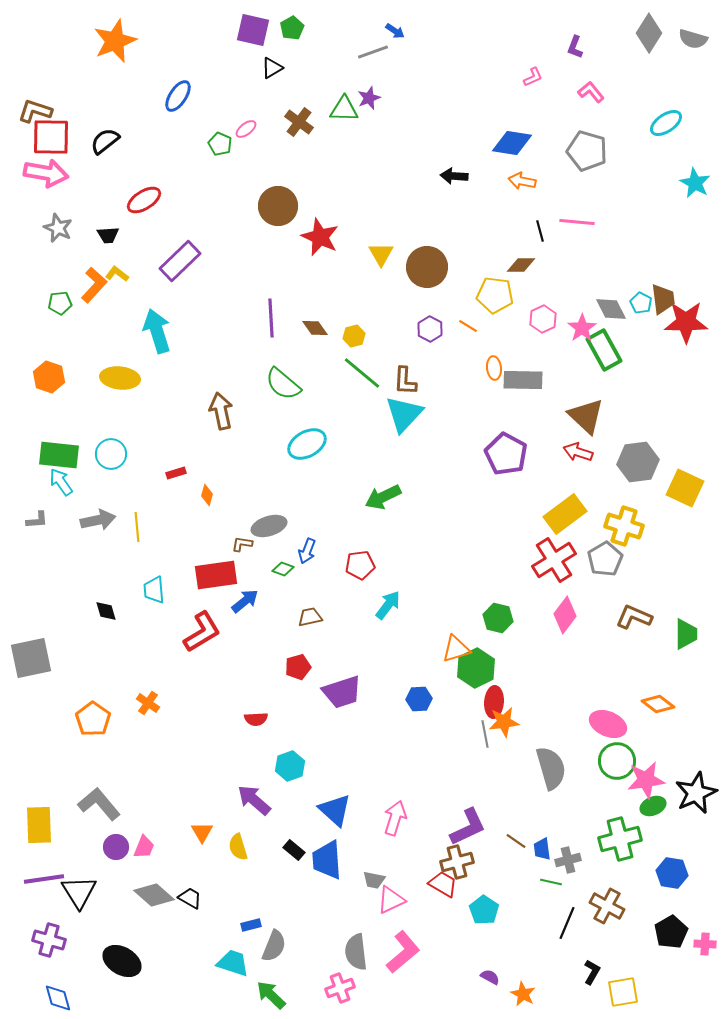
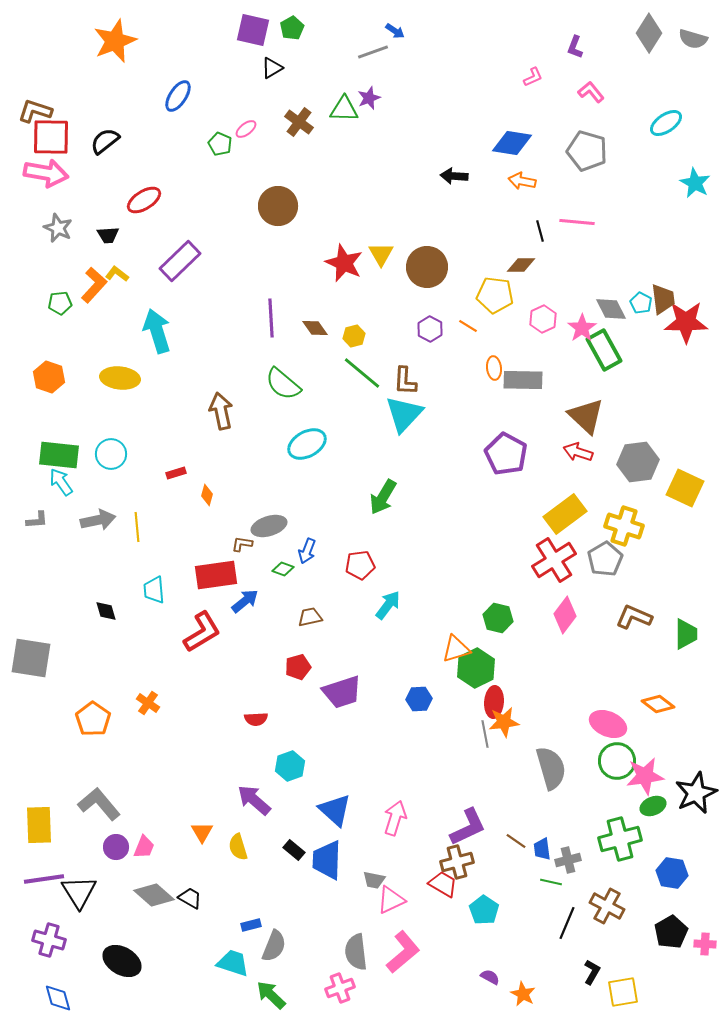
red star at (320, 237): moved 24 px right, 26 px down
green arrow at (383, 497): rotated 33 degrees counterclockwise
gray square at (31, 658): rotated 21 degrees clockwise
pink star at (646, 780): moved 1 px left, 4 px up
blue trapezoid at (327, 860): rotated 6 degrees clockwise
